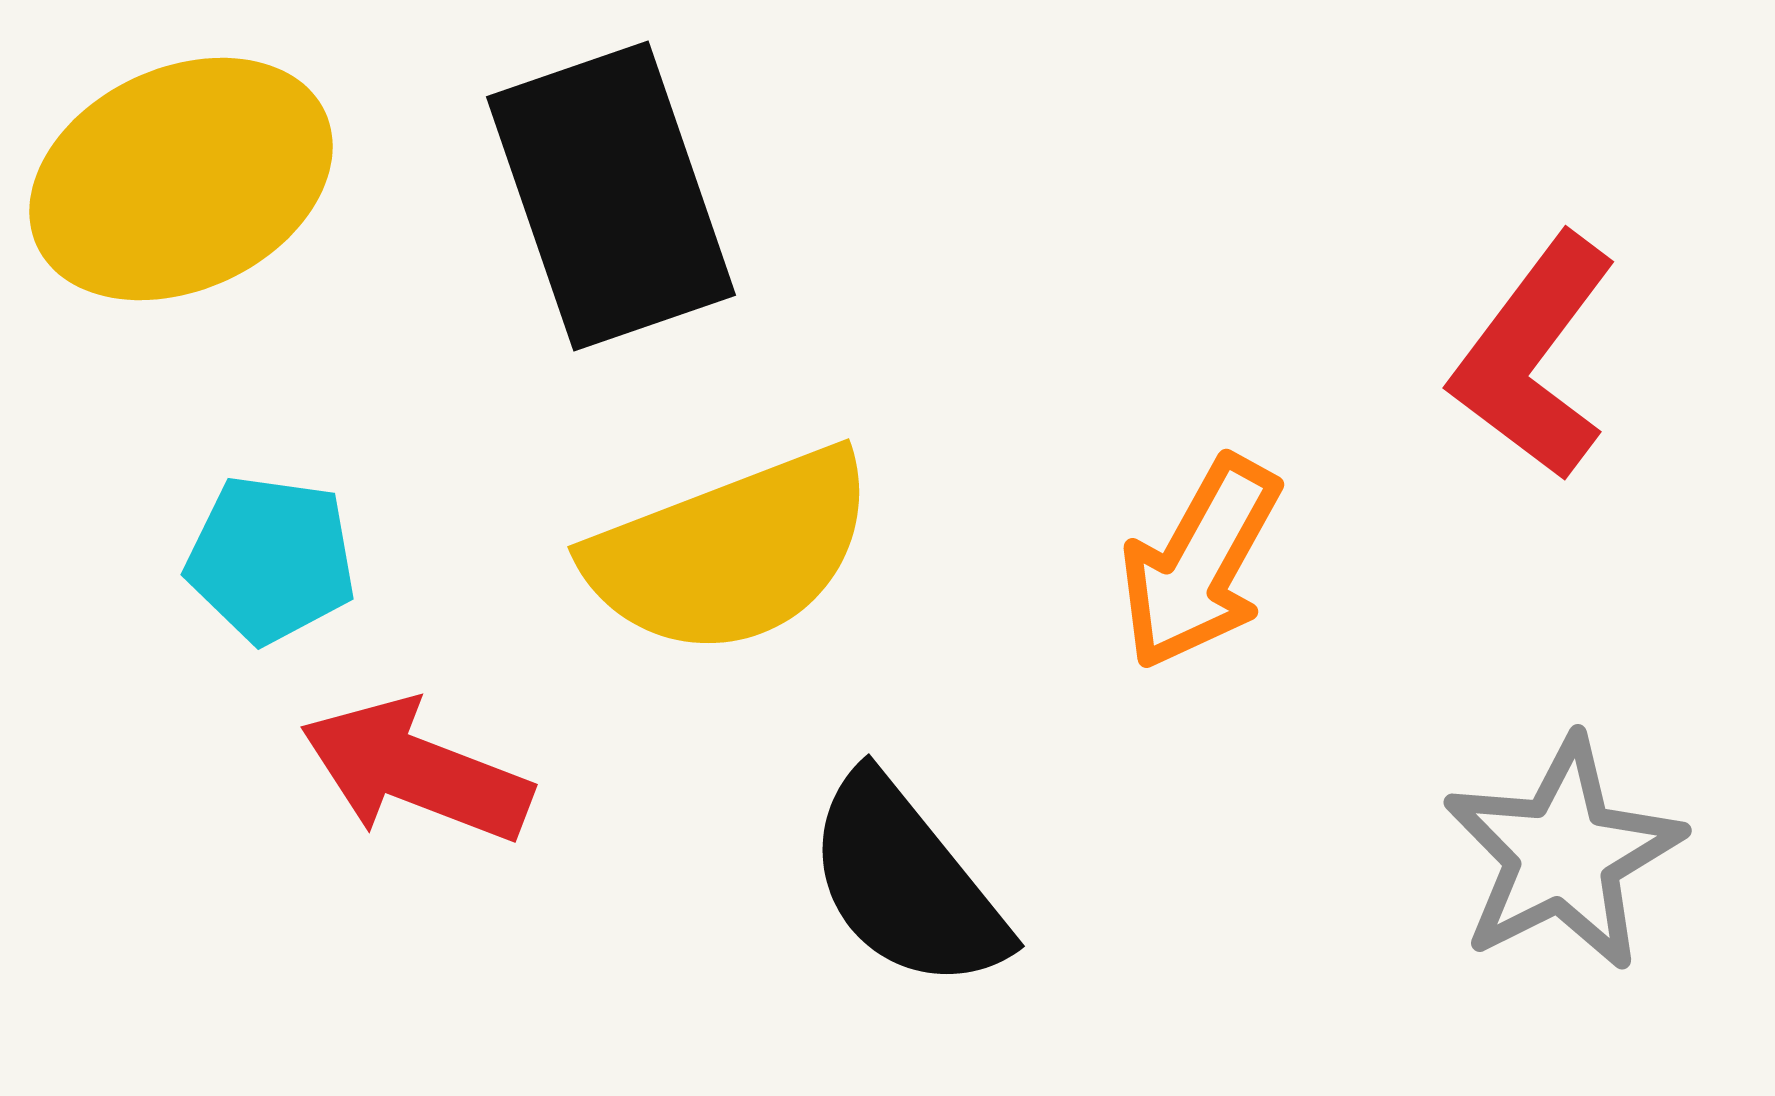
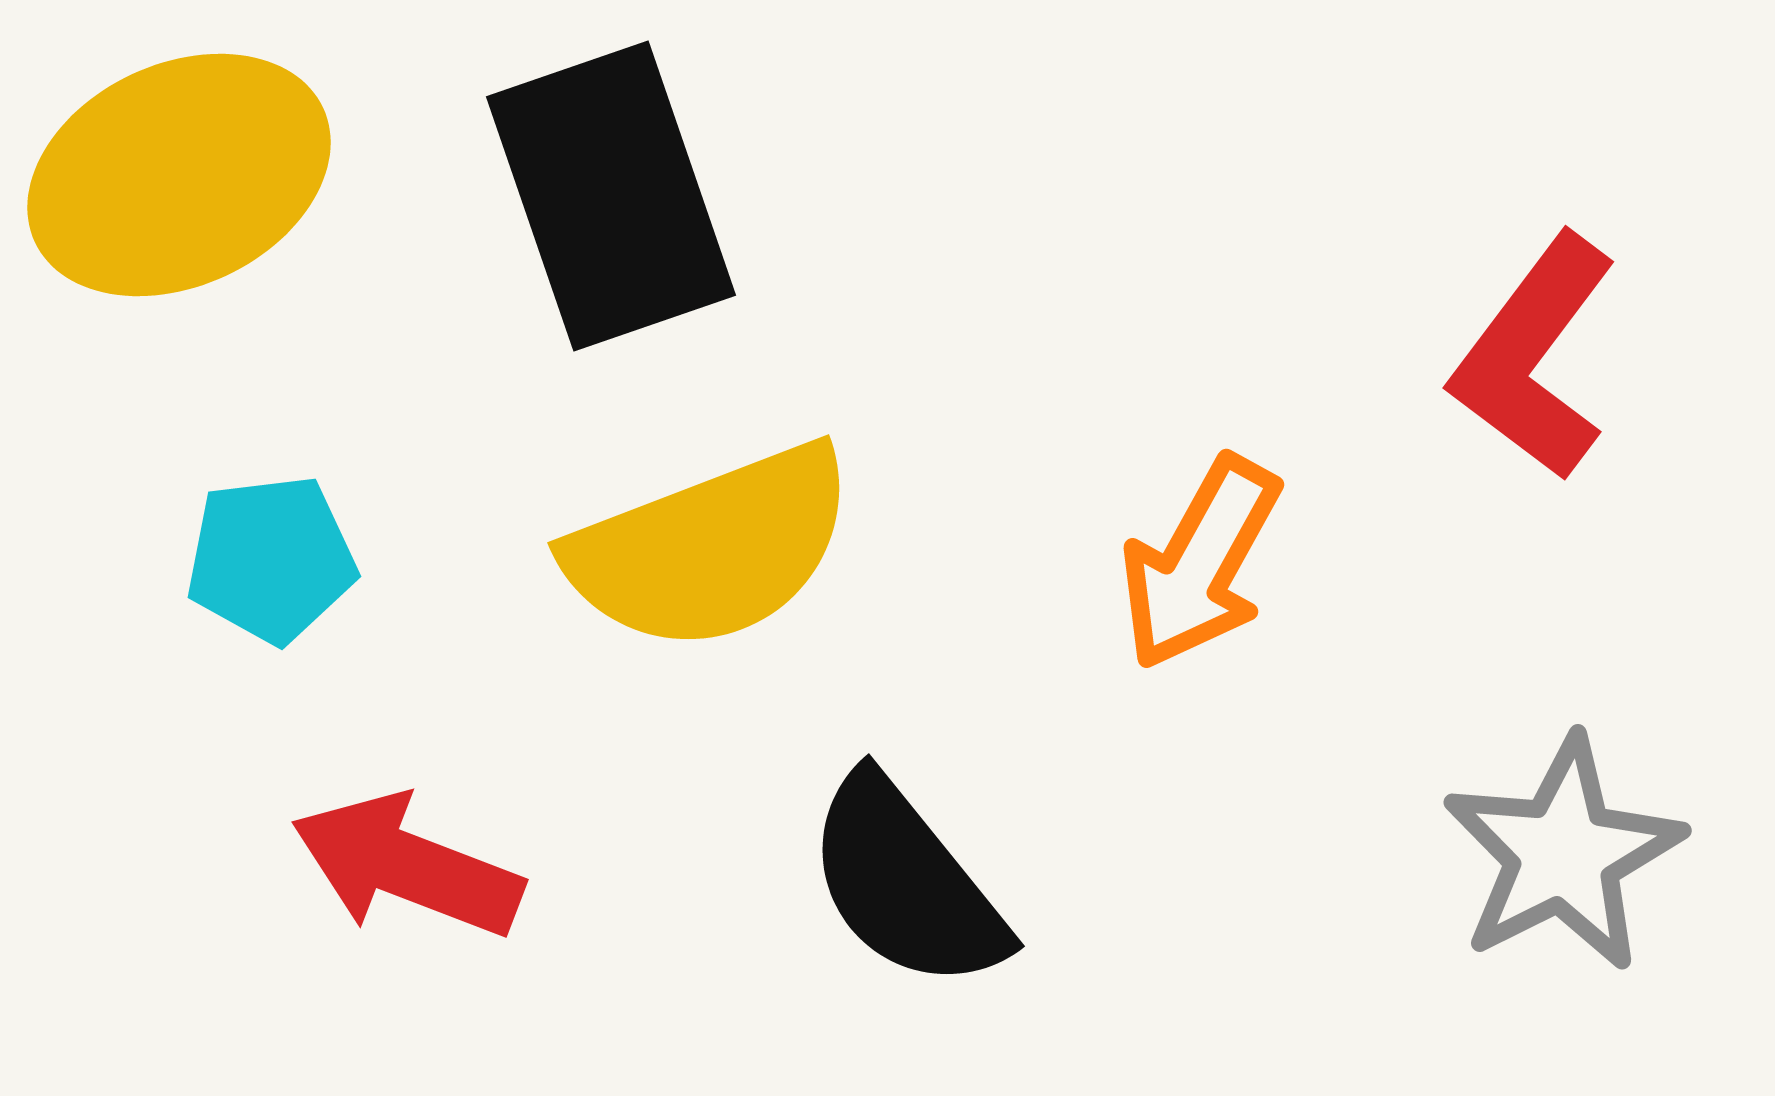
yellow ellipse: moved 2 px left, 4 px up
yellow semicircle: moved 20 px left, 4 px up
cyan pentagon: rotated 15 degrees counterclockwise
red arrow: moved 9 px left, 95 px down
